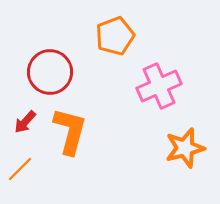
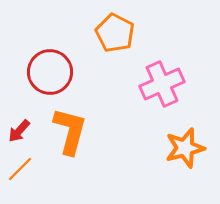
orange pentagon: moved 3 px up; rotated 24 degrees counterclockwise
pink cross: moved 3 px right, 2 px up
red arrow: moved 6 px left, 9 px down
